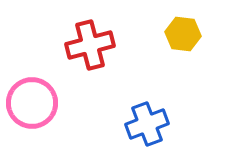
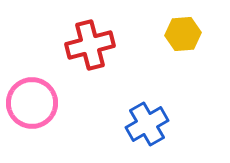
yellow hexagon: rotated 12 degrees counterclockwise
blue cross: rotated 9 degrees counterclockwise
